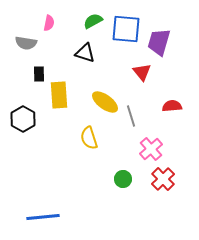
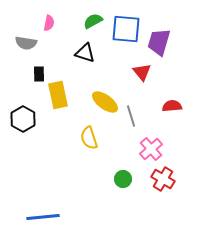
yellow rectangle: moved 1 px left; rotated 8 degrees counterclockwise
red cross: rotated 15 degrees counterclockwise
